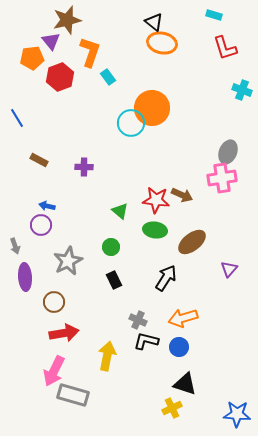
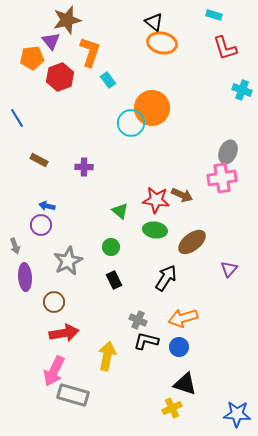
cyan rectangle at (108, 77): moved 3 px down
